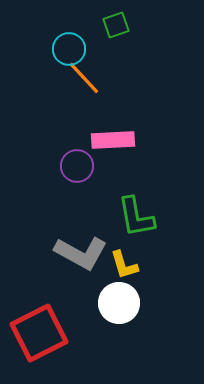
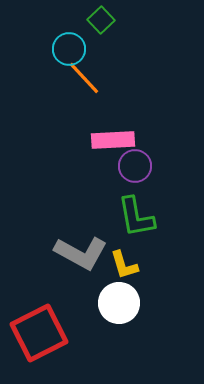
green square: moved 15 px left, 5 px up; rotated 24 degrees counterclockwise
purple circle: moved 58 px right
